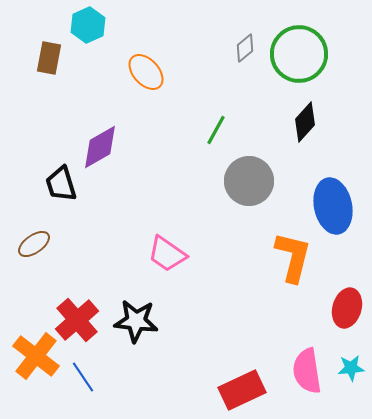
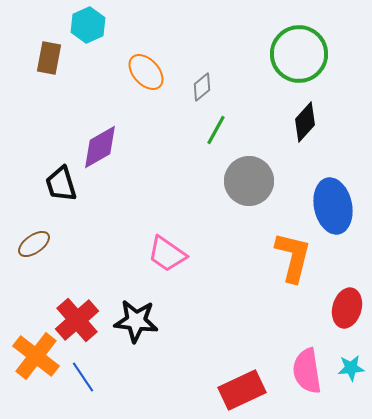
gray diamond: moved 43 px left, 39 px down
